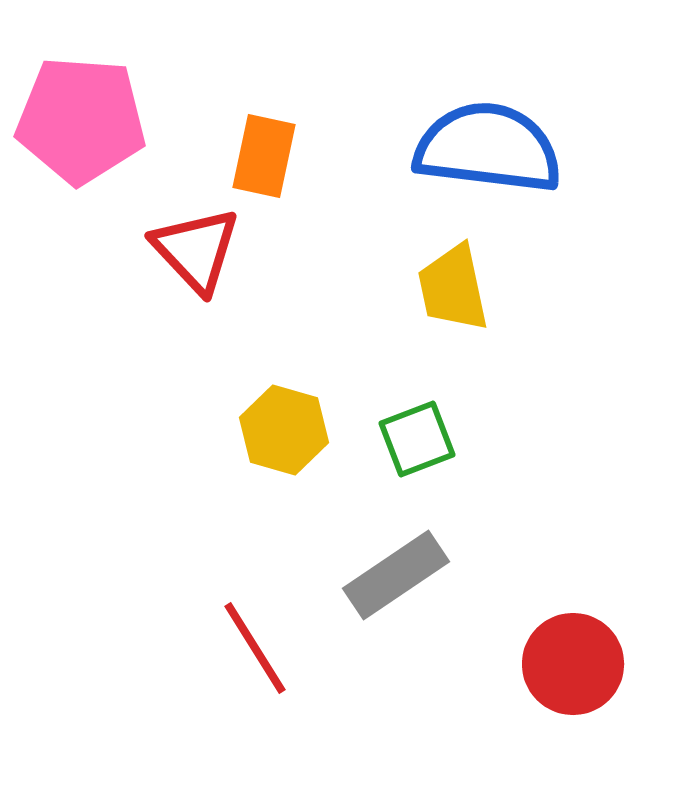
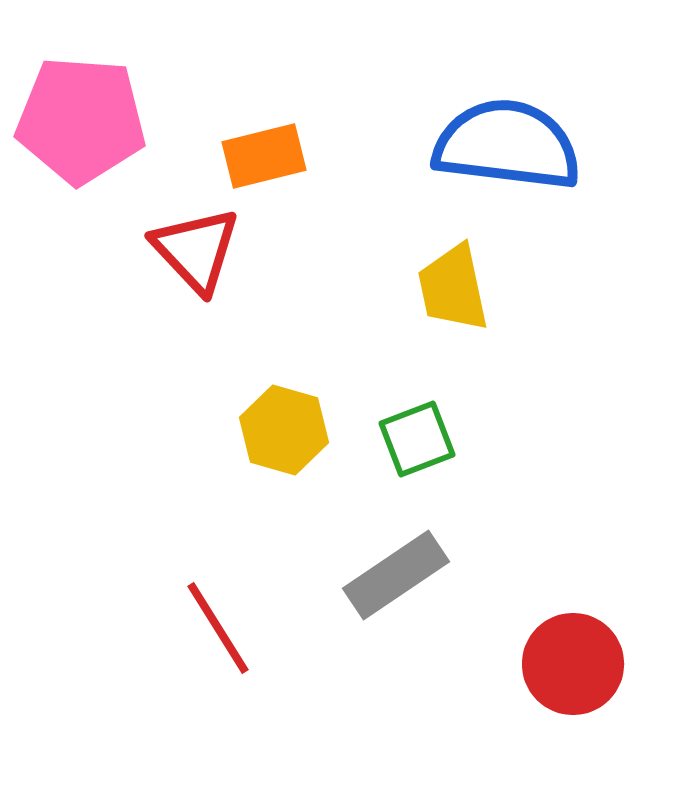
blue semicircle: moved 19 px right, 3 px up
orange rectangle: rotated 64 degrees clockwise
red line: moved 37 px left, 20 px up
